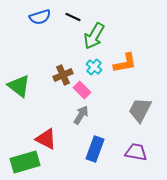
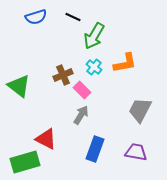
blue semicircle: moved 4 px left
